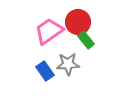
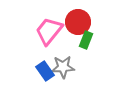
pink trapezoid: rotated 16 degrees counterclockwise
green rectangle: rotated 60 degrees clockwise
gray star: moved 5 px left, 3 px down
